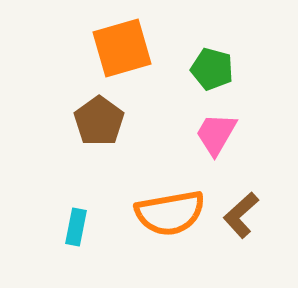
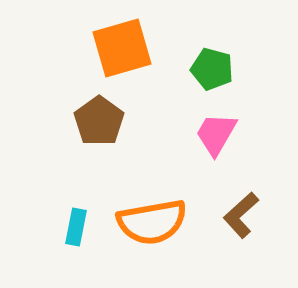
orange semicircle: moved 18 px left, 9 px down
